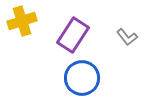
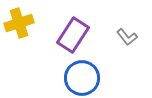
yellow cross: moved 3 px left, 2 px down
